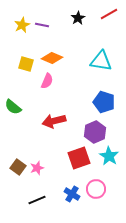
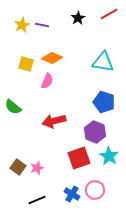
cyan triangle: moved 2 px right, 1 px down
purple hexagon: rotated 15 degrees counterclockwise
pink circle: moved 1 px left, 1 px down
